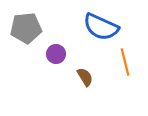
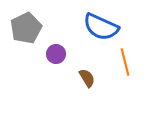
gray pentagon: rotated 20 degrees counterclockwise
brown semicircle: moved 2 px right, 1 px down
